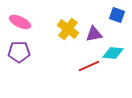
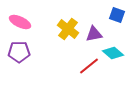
cyan diamond: rotated 35 degrees clockwise
red line: rotated 15 degrees counterclockwise
